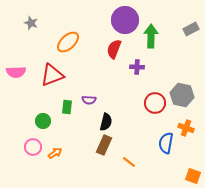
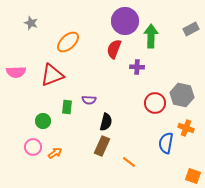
purple circle: moved 1 px down
brown rectangle: moved 2 px left, 1 px down
